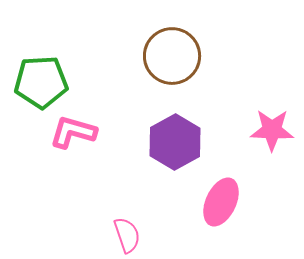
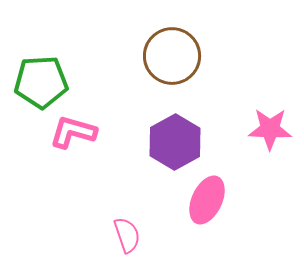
pink star: moved 2 px left, 1 px up
pink ellipse: moved 14 px left, 2 px up
